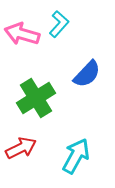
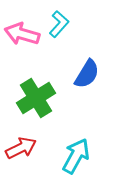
blue semicircle: rotated 12 degrees counterclockwise
